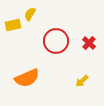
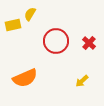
orange semicircle: moved 2 px left
